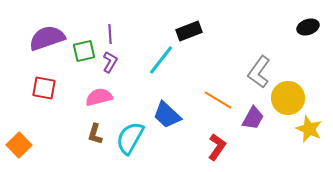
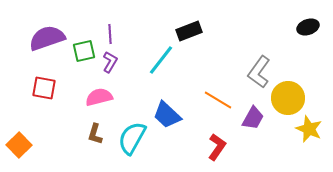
cyan semicircle: moved 2 px right
